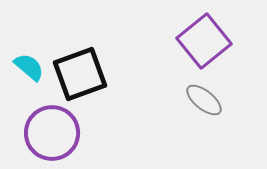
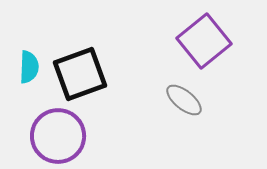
cyan semicircle: rotated 52 degrees clockwise
gray ellipse: moved 20 px left
purple circle: moved 6 px right, 3 px down
